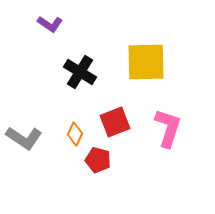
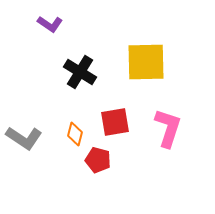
red square: rotated 12 degrees clockwise
orange diamond: rotated 10 degrees counterclockwise
